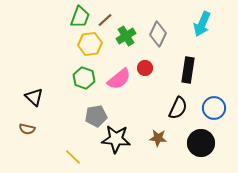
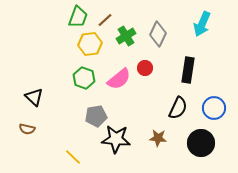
green trapezoid: moved 2 px left
